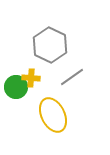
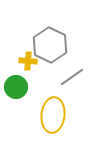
yellow cross: moved 3 px left, 17 px up
yellow ellipse: rotated 32 degrees clockwise
